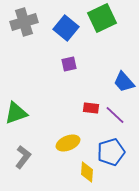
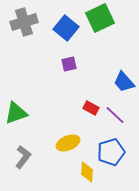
green square: moved 2 px left
red rectangle: rotated 21 degrees clockwise
